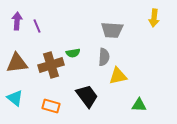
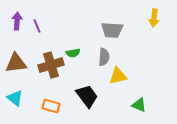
brown triangle: moved 1 px left
green triangle: rotated 21 degrees clockwise
